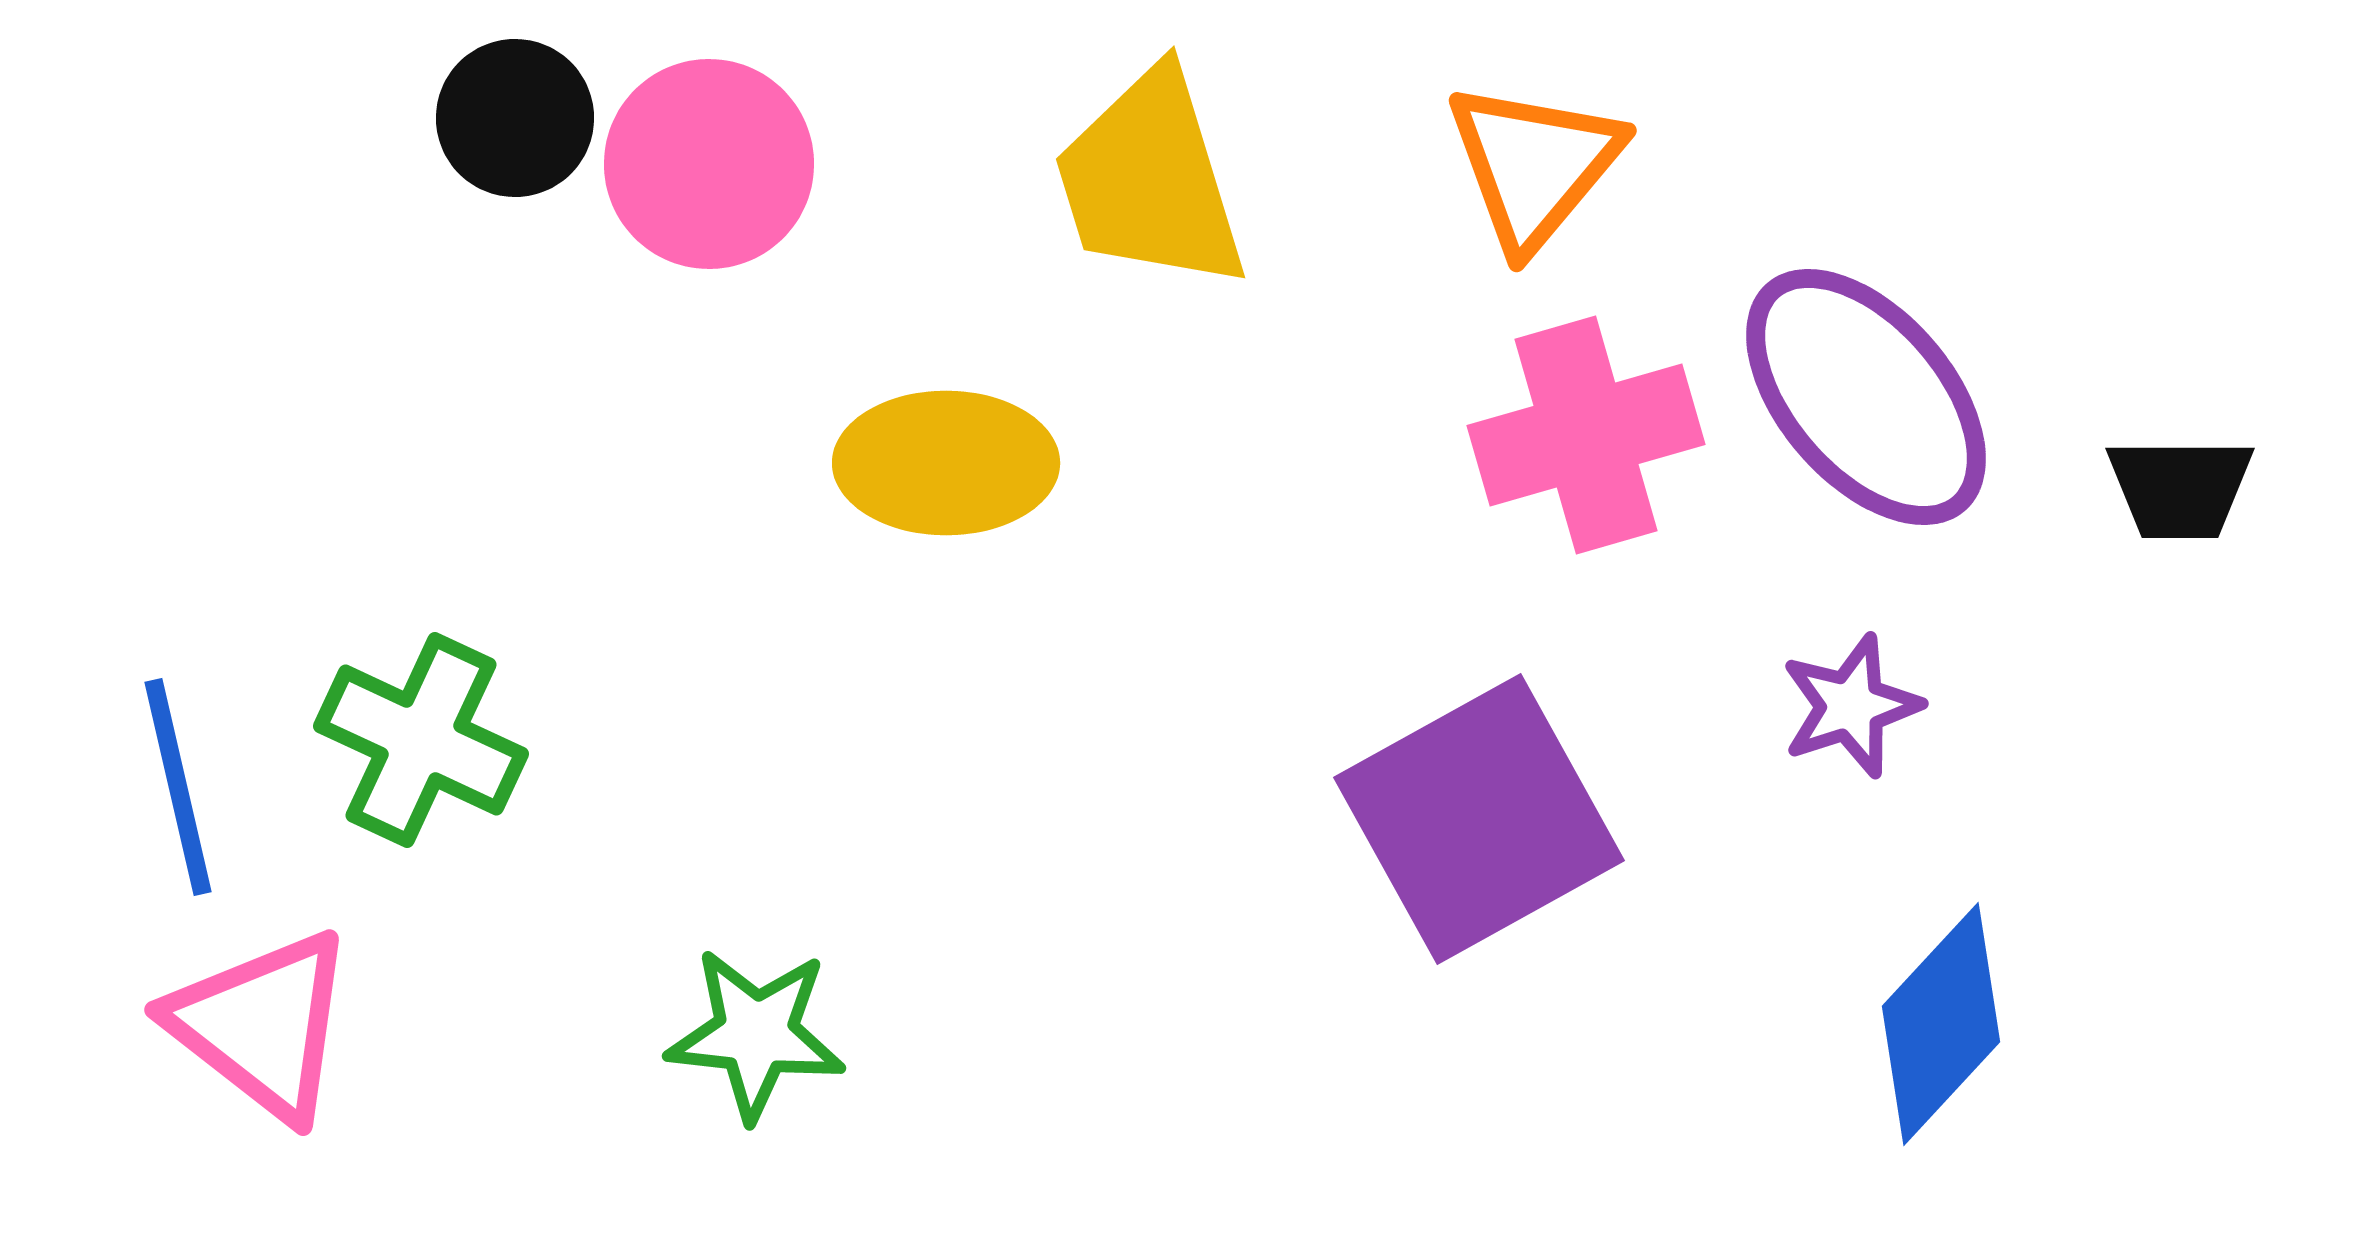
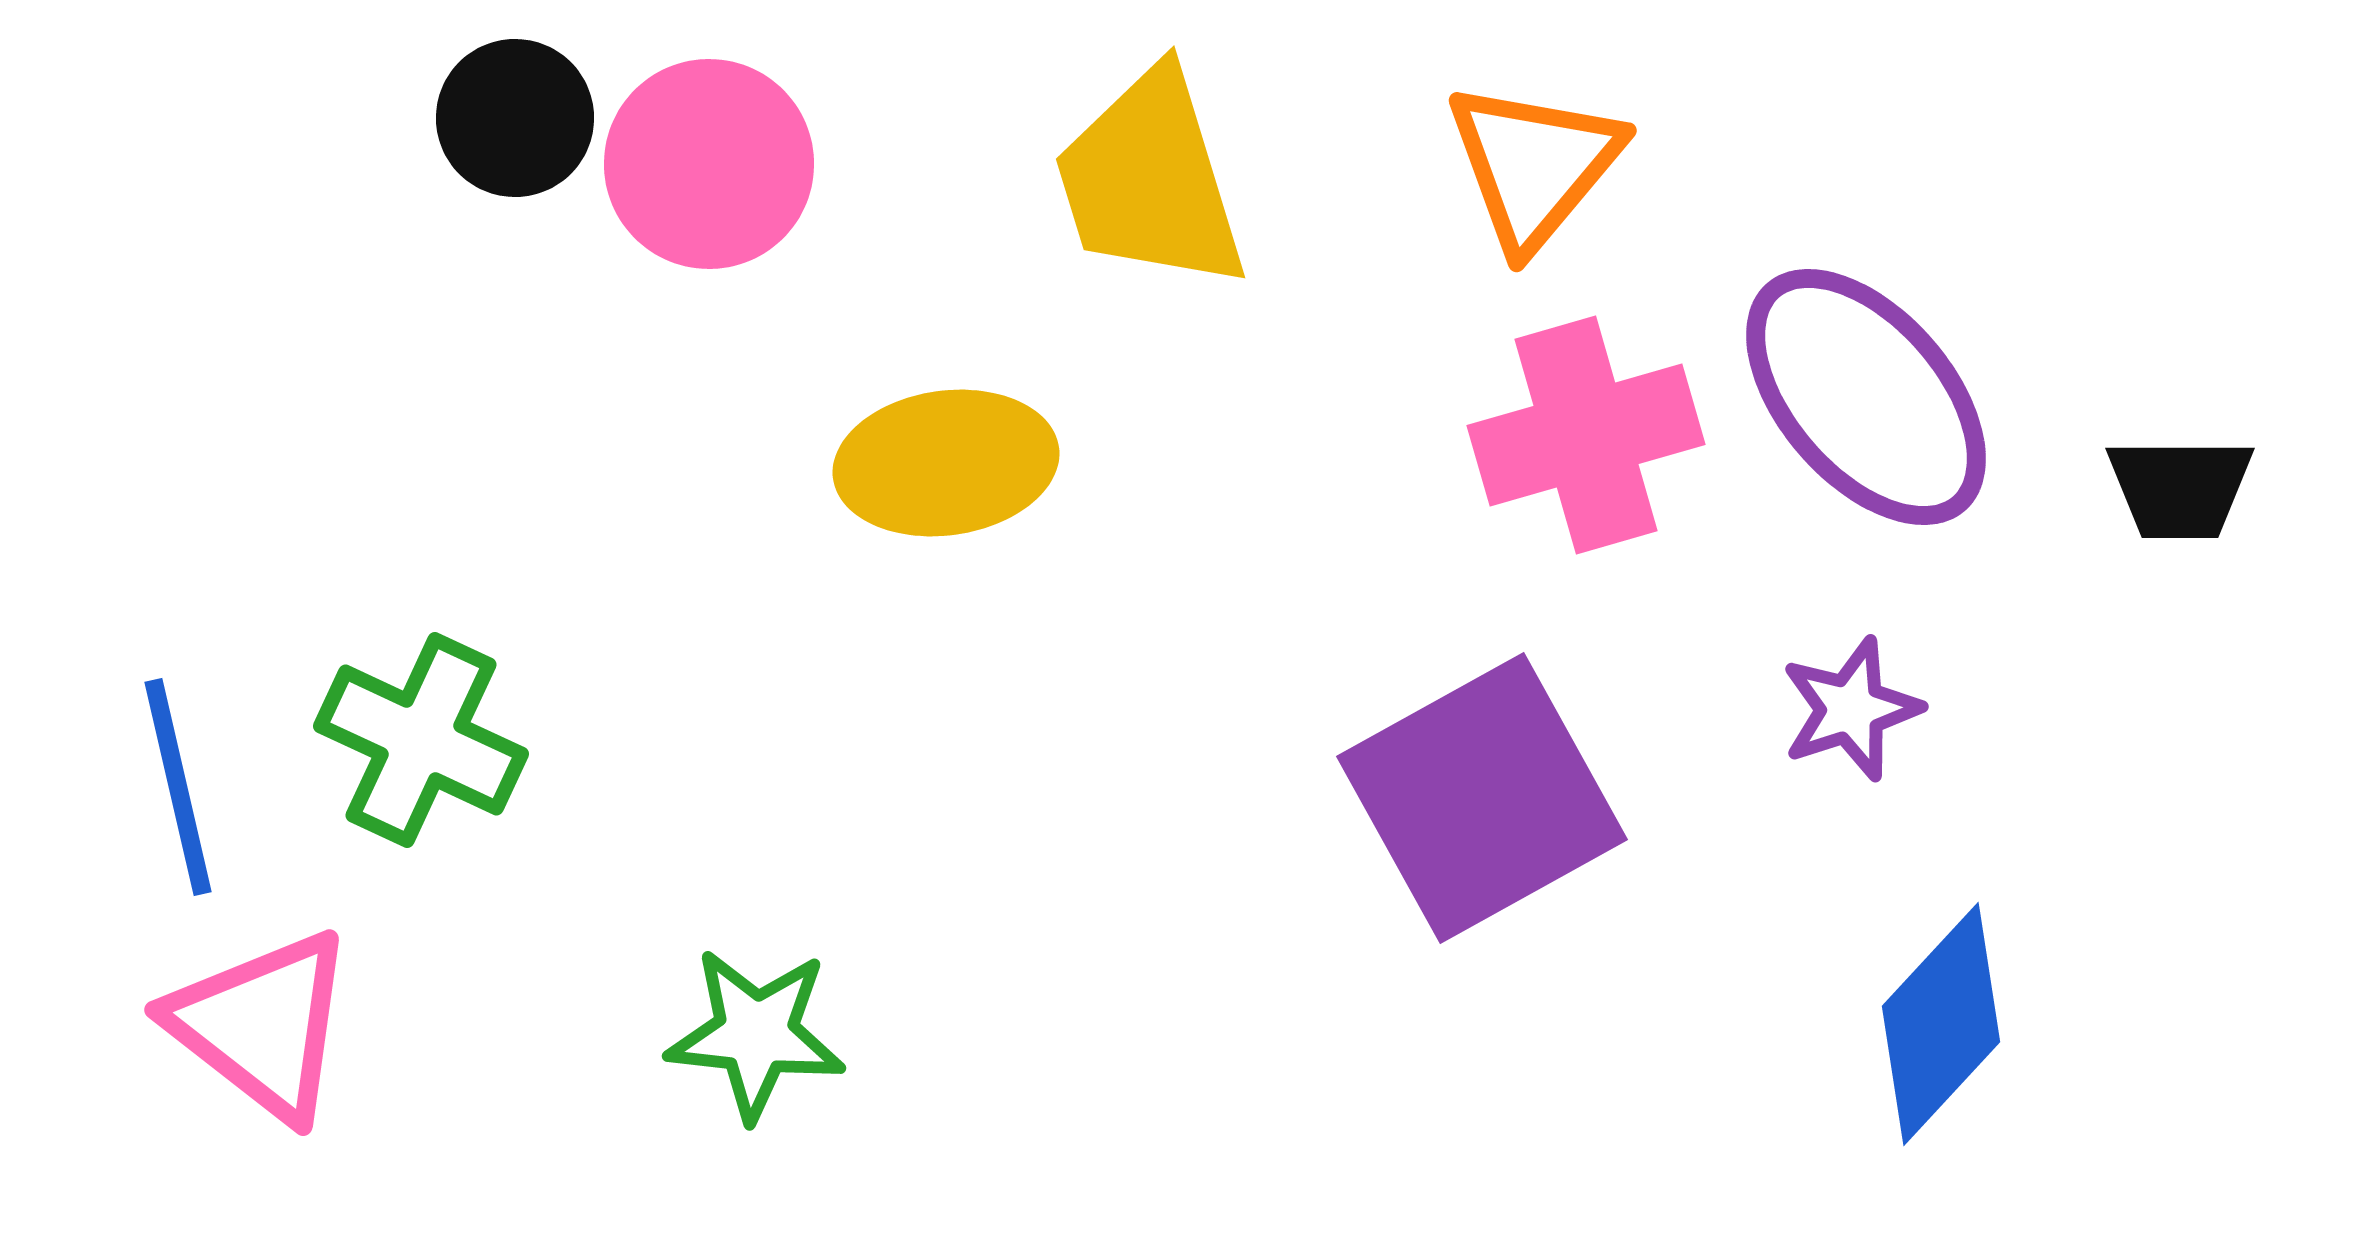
yellow ellipse: rotated 8 degrees counterclockwise
purple star: moved 3 px down
purple square: moved 3 px right, 21 px up
